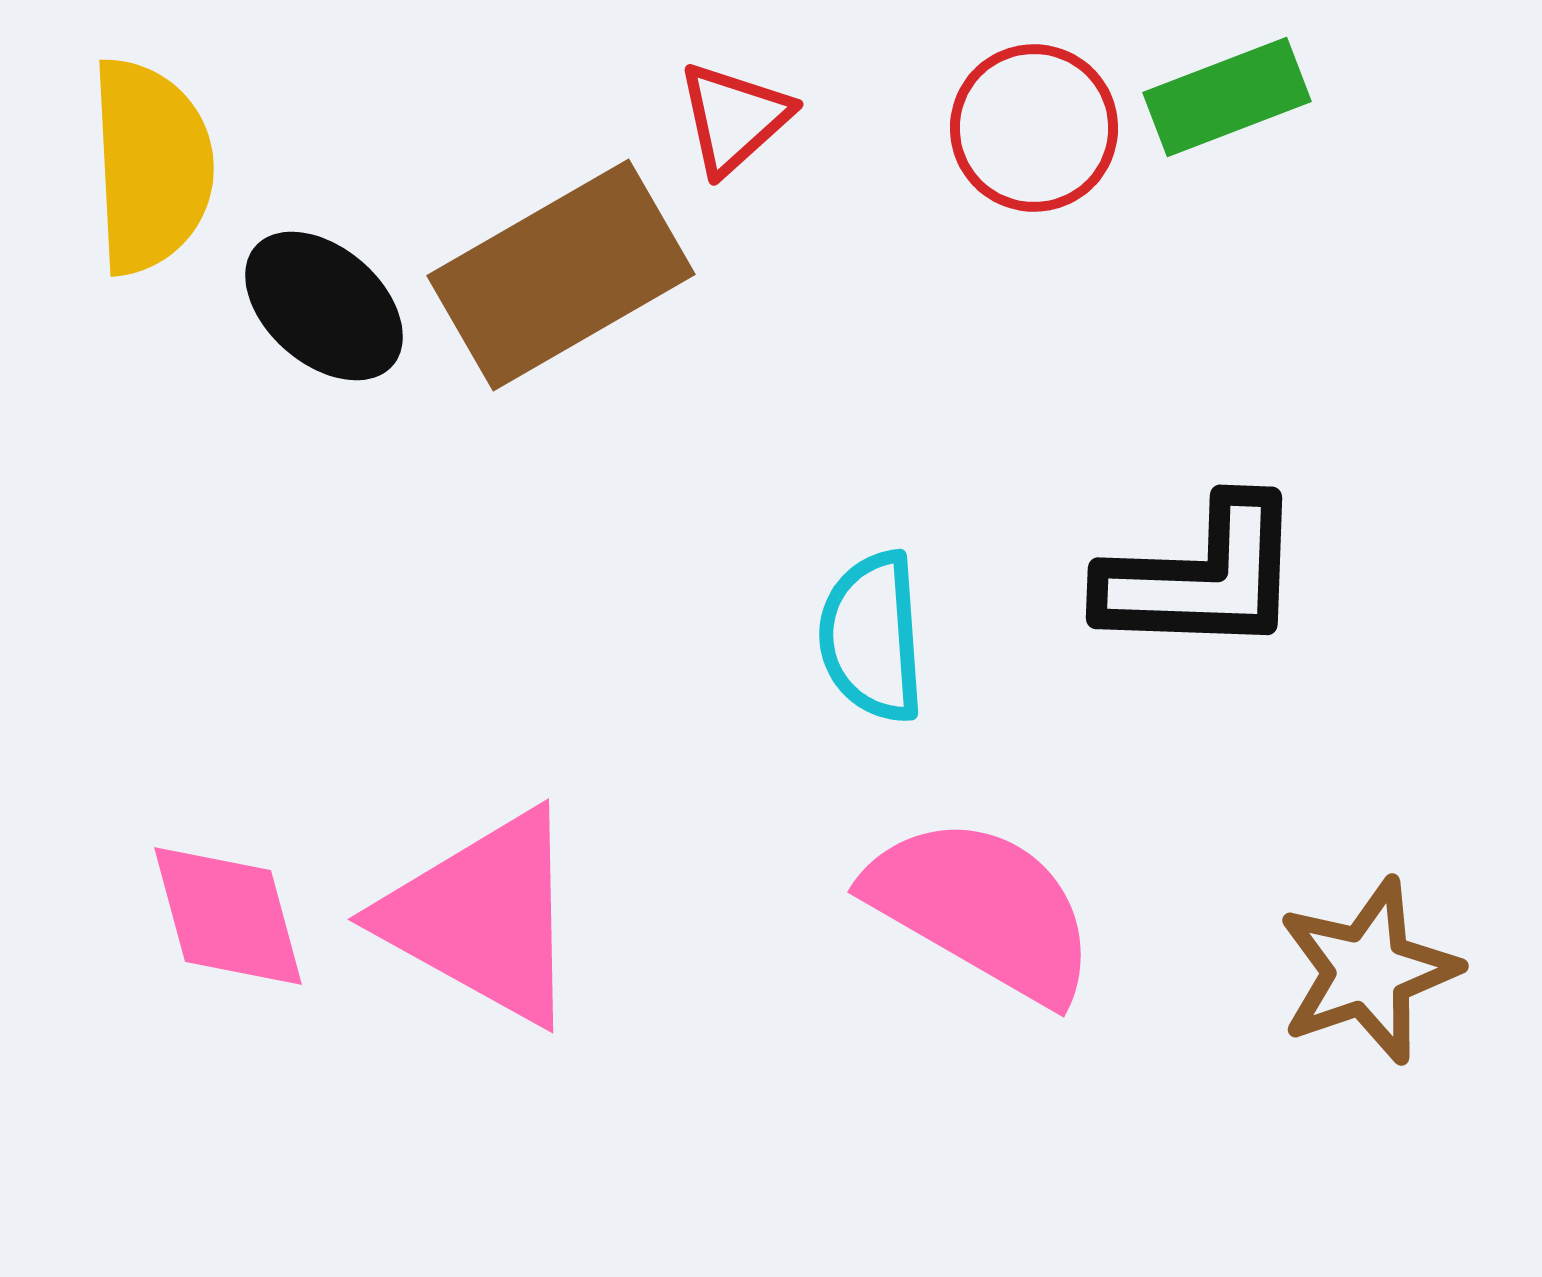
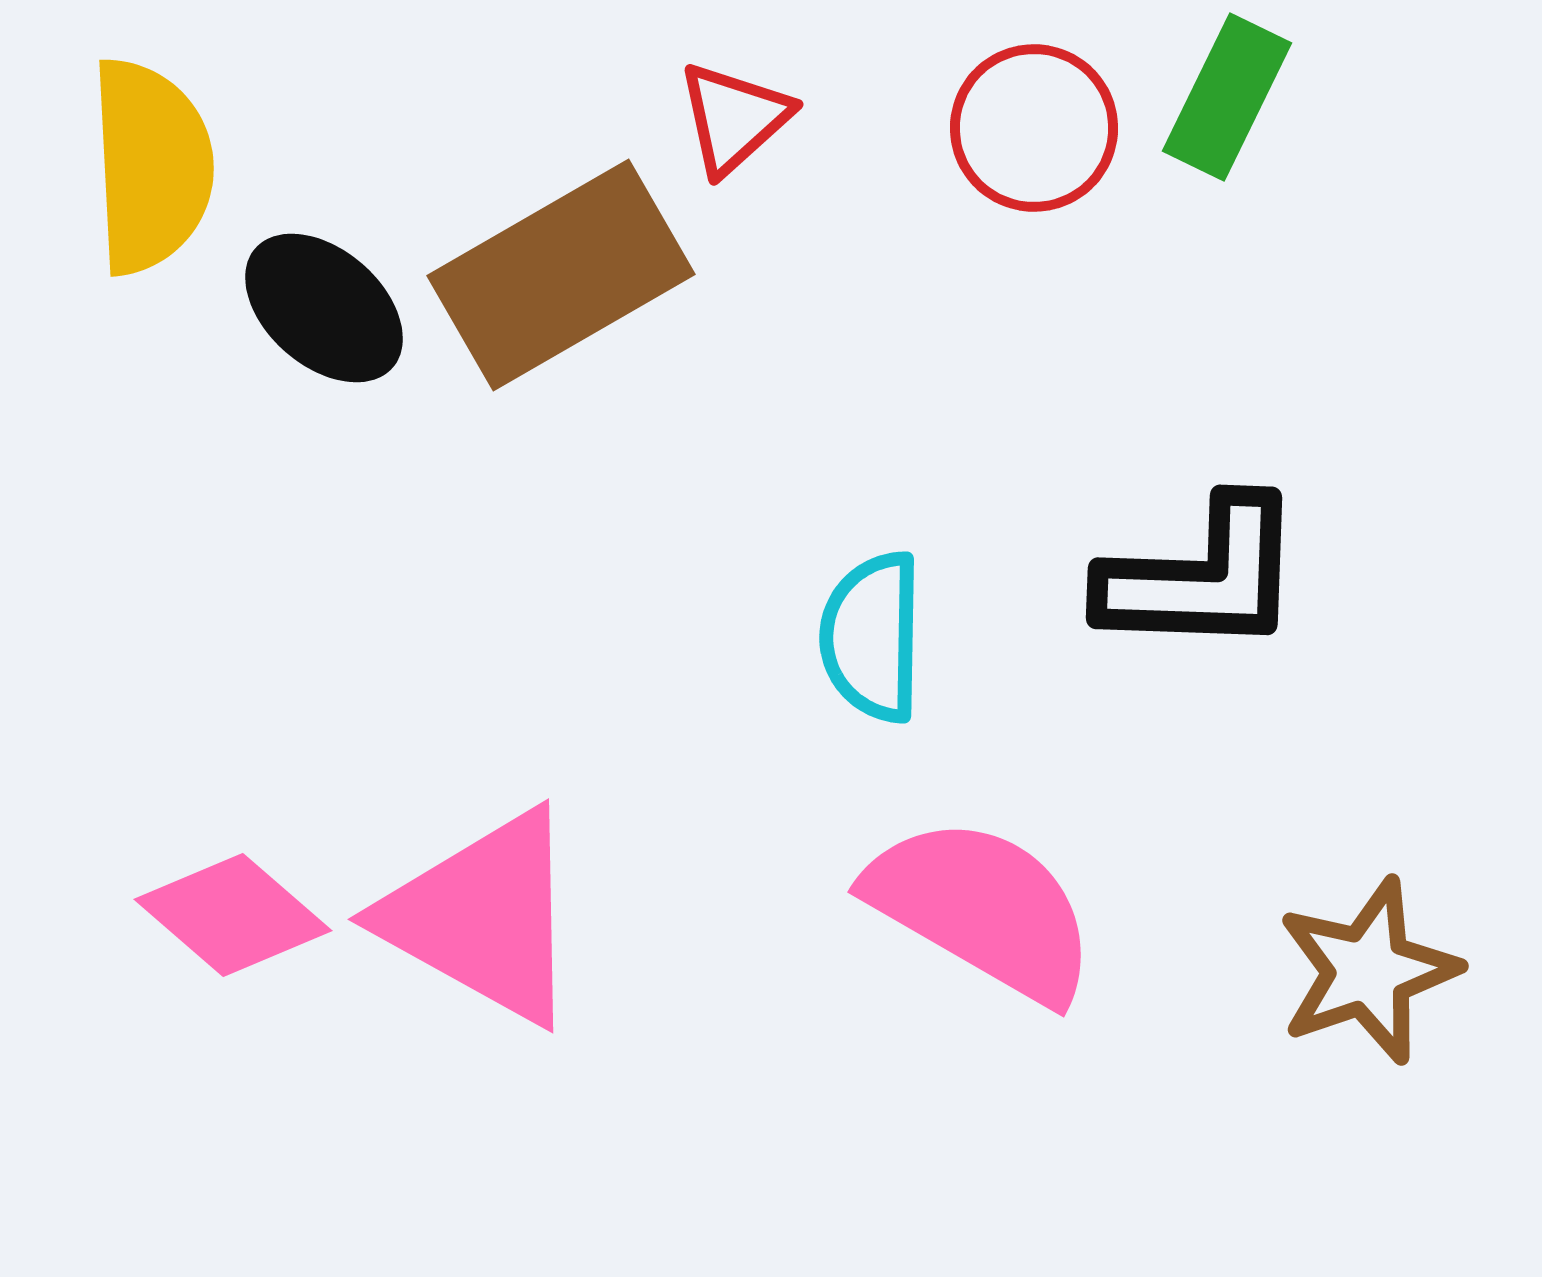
green rectangle: rotated 43 degrees counterclockwise
black ellipse: moved 2 px down
cyan semicircle: rotated 5 degrees clockwise
pink diamond: moved 5 px right, 1 px up; rotated 34 degrees counterclockwise
